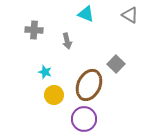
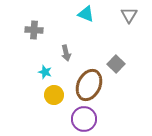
gray triangle: moved 1 px left; rotated 30 degrees clockwise
gray arrow: moved 1 px left, 12 px down
